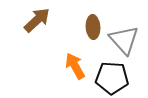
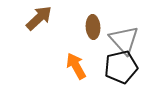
brown arrow: moved 2 px right, 2 px up
orange arrow: moved 1 px right
black pentagon: moved 9 px right, 11 px up; rotated 16 degrees counterclockwise
